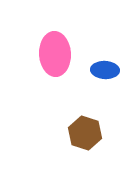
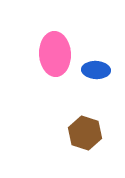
blue ellipse: moved 9 px left
